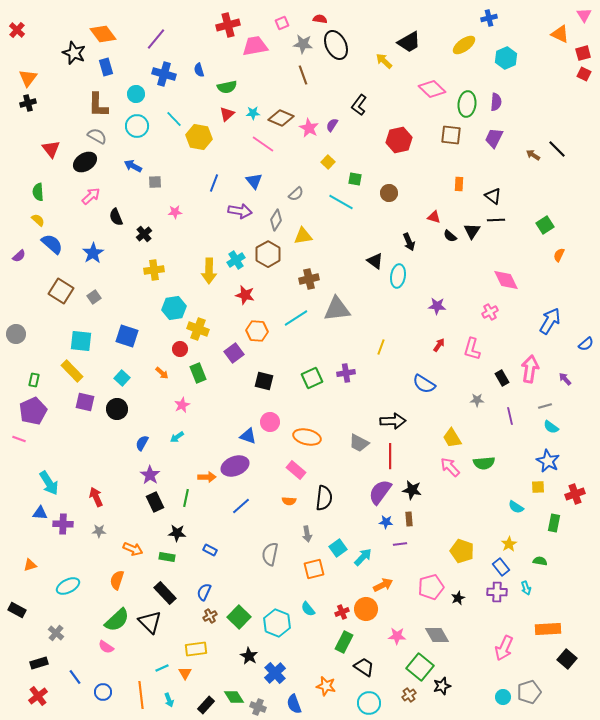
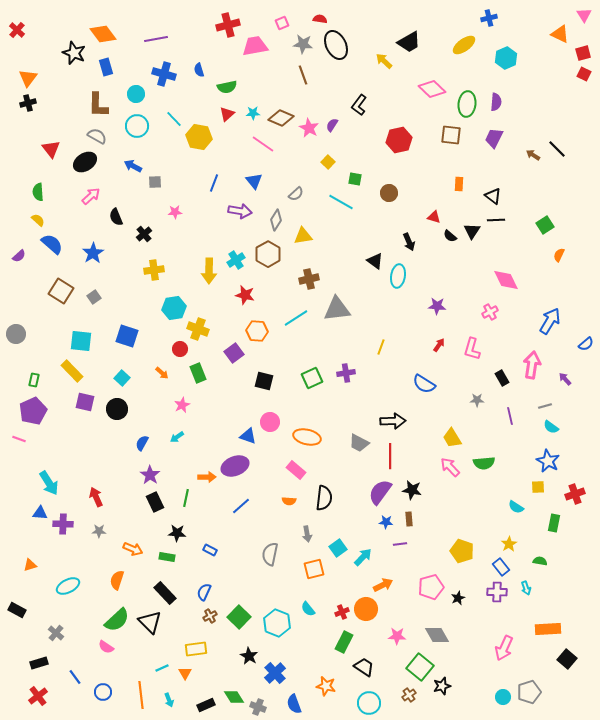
purple line at (156, 39): rotated 40 degrees clockwise
pink arrow at (530, 369): moved 2 px right, 4 px up
black rectangle at (206, 705): rotated 24 degrees clockwise
